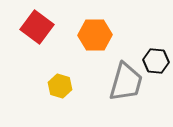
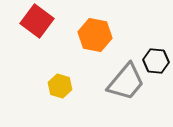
red square: moved 6 px up
orange hexagon: rotated 12 degrees clockwise
gray trapezoid: rotated 24 degrees clockwise
